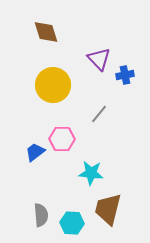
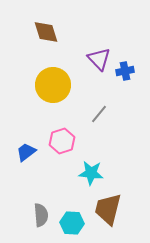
blue cross: moved 4 px up
pink hexagon: moved 2 px down; rotated 20 degrees counterclockwise
blue trapezoid: moved 9 px left
